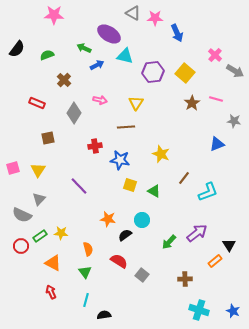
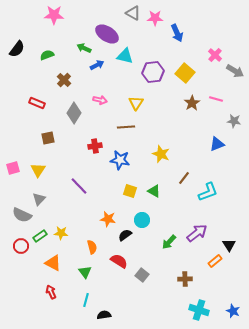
purple ellipse at (109, 34): moved 2 px left
yellow square at (130, 185): moved 6 px down
orange semicircle at (88, 249): moved 4 px right, 2 px up
